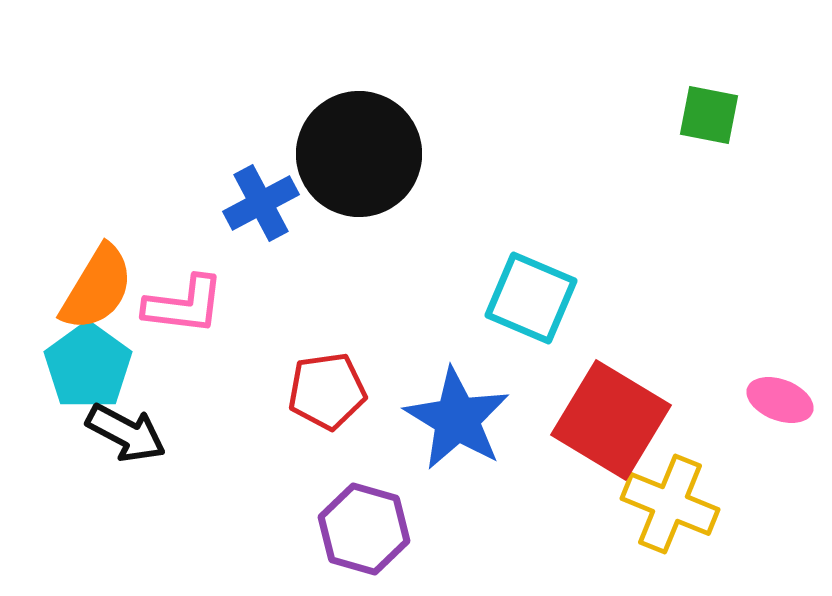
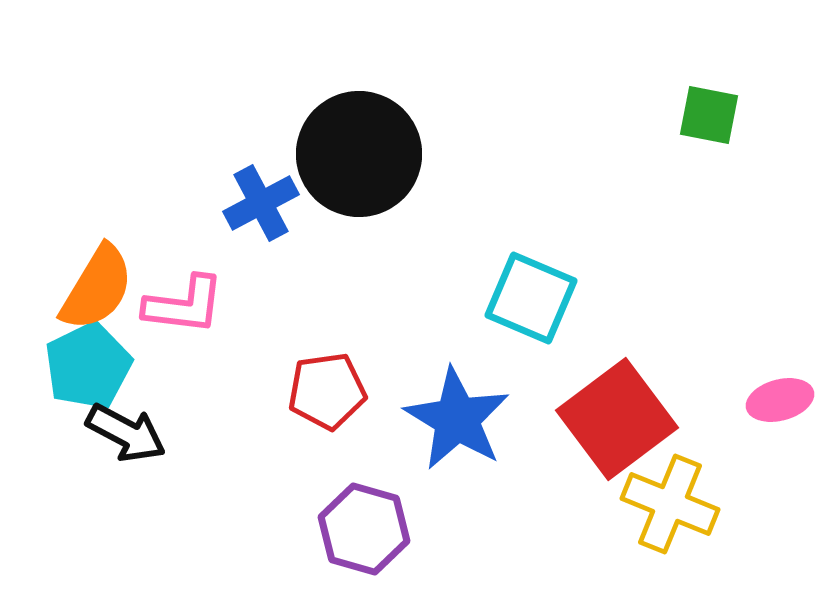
cyan pentagon: rotated 10 degrees clockwise
pink ellipse: rotated 36 degrees counterclockwise
red square: moved 6 px right, 1 px up; rotated 22 degrees clockwise
